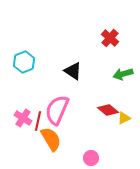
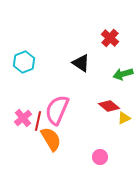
black triangle: moved 8 px right, 8 px up
red diamond: moved 1 px right, 4 px up
pink cross: rotated 18 degrees clockwise
pink circle: moved 9 px right, 1 px up
